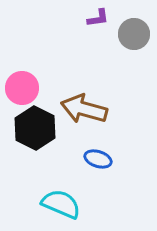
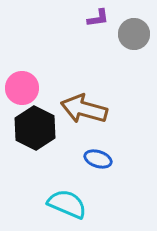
cyan semicircle: moved 6 px right
